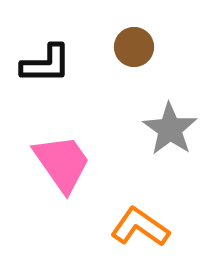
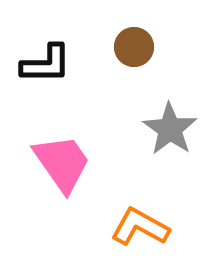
orange L-shape: rotated 6 degrees counterclockwise
